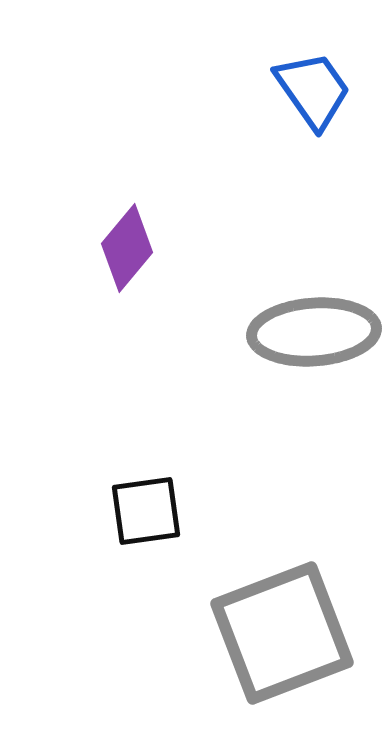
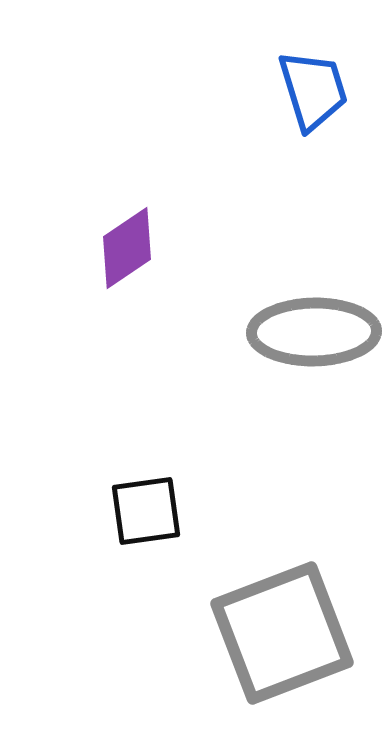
blue trapezoid: rotated 18 degrees clockwise
purple diamond: rotated 16 degrees clockwise
gray ellipse: rotated 3 degrees clockwise
